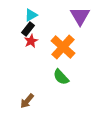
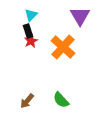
cyan triangle: rotated 16 degrees counterclockwise
black rectangle: moved 2 px down; rotated 56 degrees counterclockwise
green semicircle: moved 23 px down
